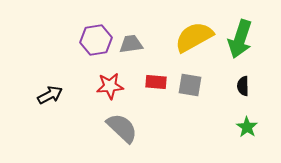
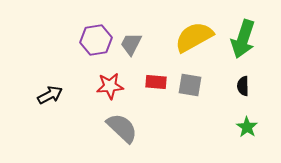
green arrow: moved 3 px right
gray trapezoid: rotated 55 degrees counterclockwise
